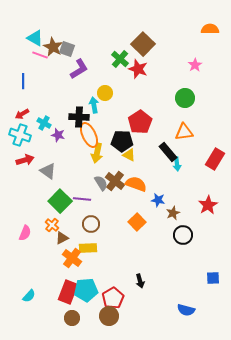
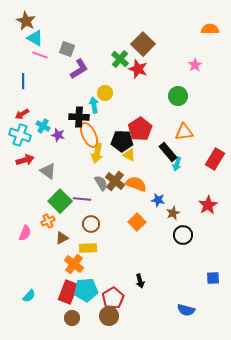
brown star at (53, 47): moved 27 px left, 26 px up
green circle at (185, 98): moved 7 px left, 2 px up
red pentagon at (140, 122): moved 7 px down
cyan cross at (44, 123): moved 1 px left, 3 px down
cyan arrow at (177, 164): rotated 24 degrees clockwise
orange cross at (52, 225): moved 4 px left, 4 px up; rotated 24 degrees clockwise
orange cross at (72, 258): moved 2 px right, 6 px down
